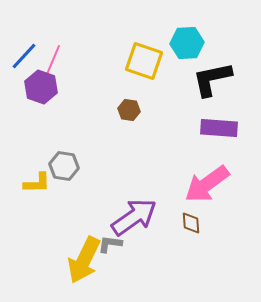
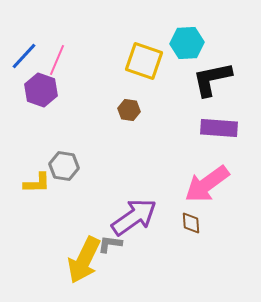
pink line: moved 4 px right
purple hexagon: moved 3 px down
